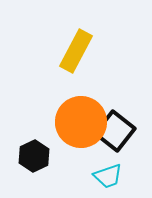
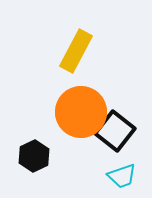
orange circle: moved 10 px up
cyan trapezoid: moved 14 px right
